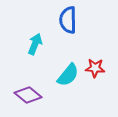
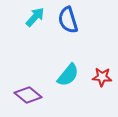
blue semicircle: rotated 16 degrees counterclockwise
cyan arrow: moved 27 px up; rotated 20 degrees clockwise
red star: moved 7 px right, 9 px down
